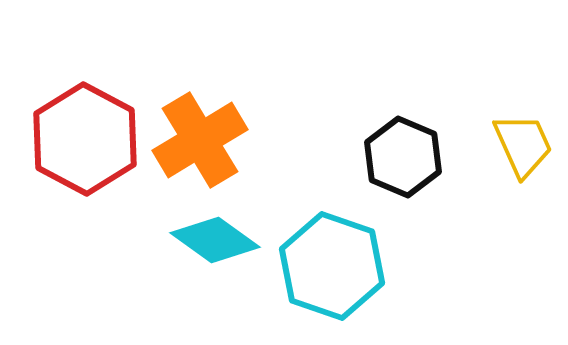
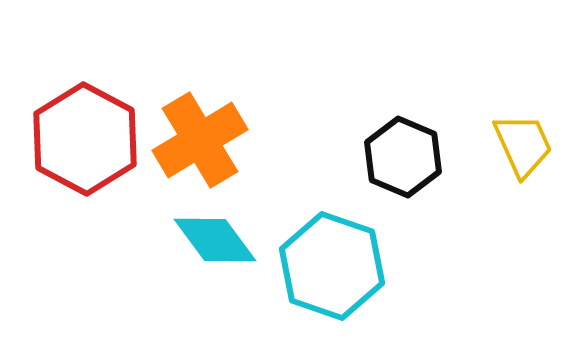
cyan diamond: rotated 18 degrees clockwise
